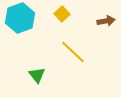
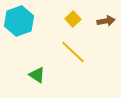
yellow square: moved 11 px right, 5 px down
cyan hexagon: moved 1 px left, 3 px down
green triangle: rotated 18 degrees counterclockwise
